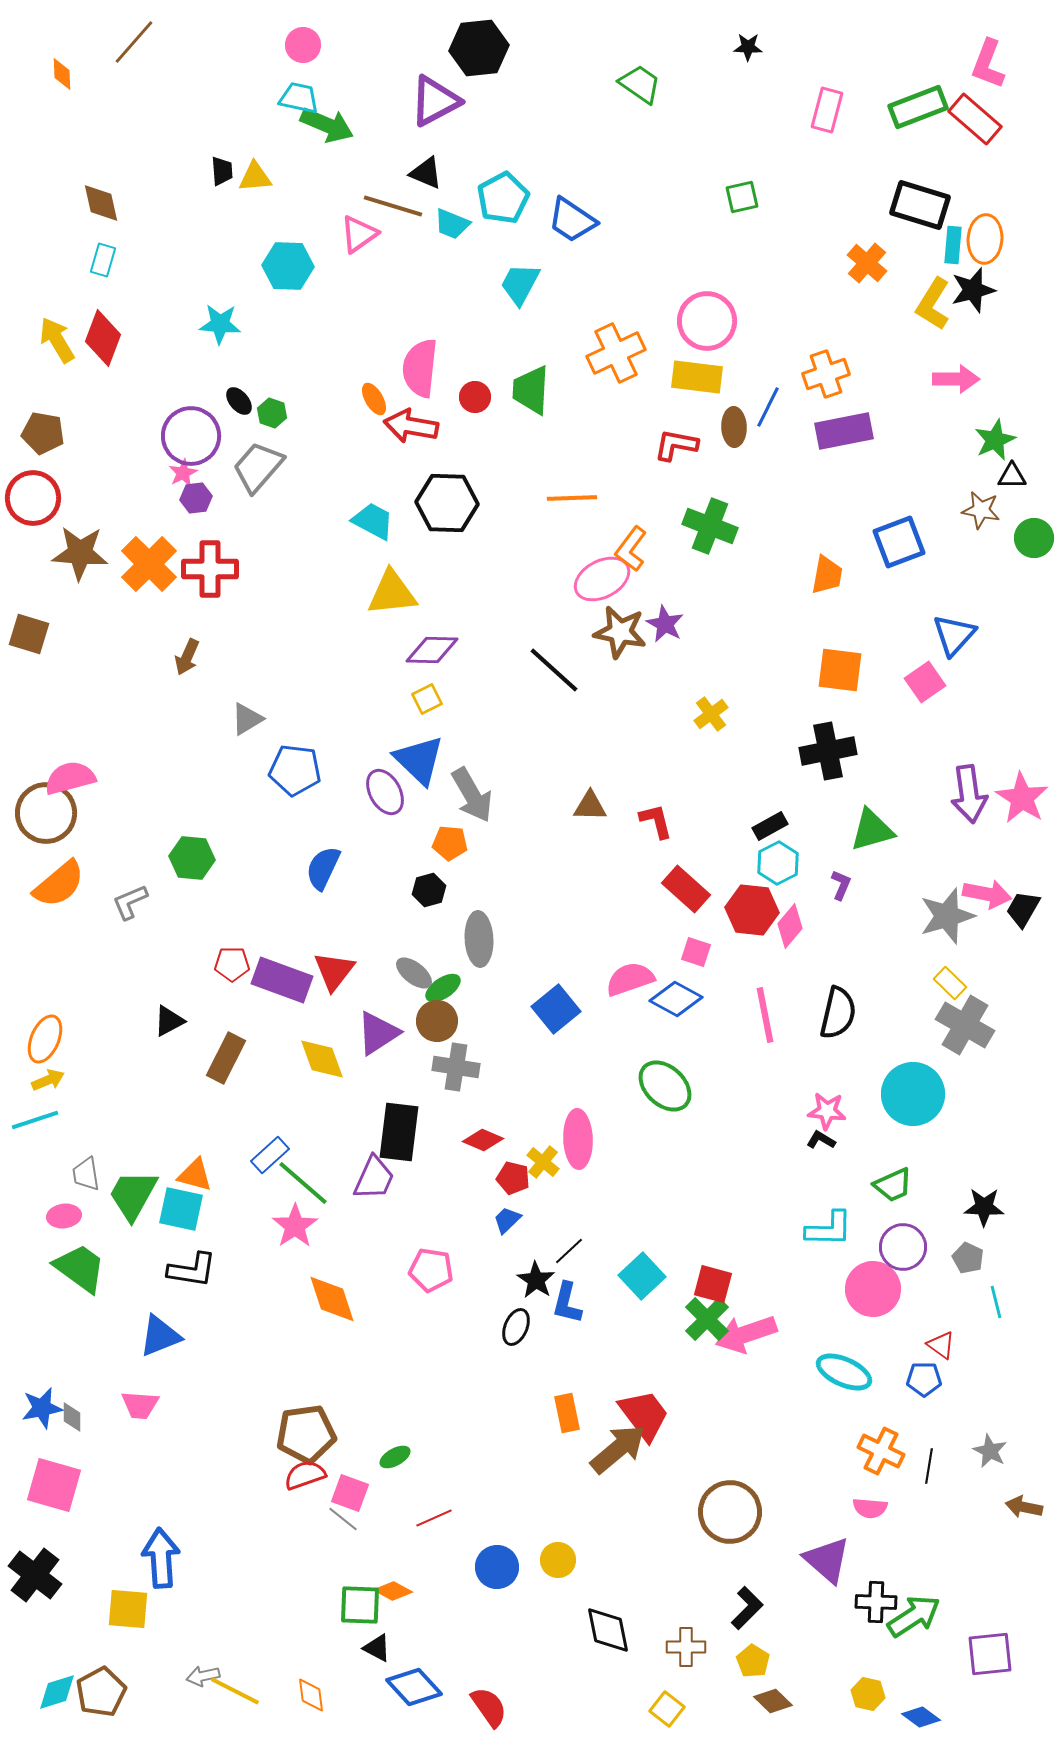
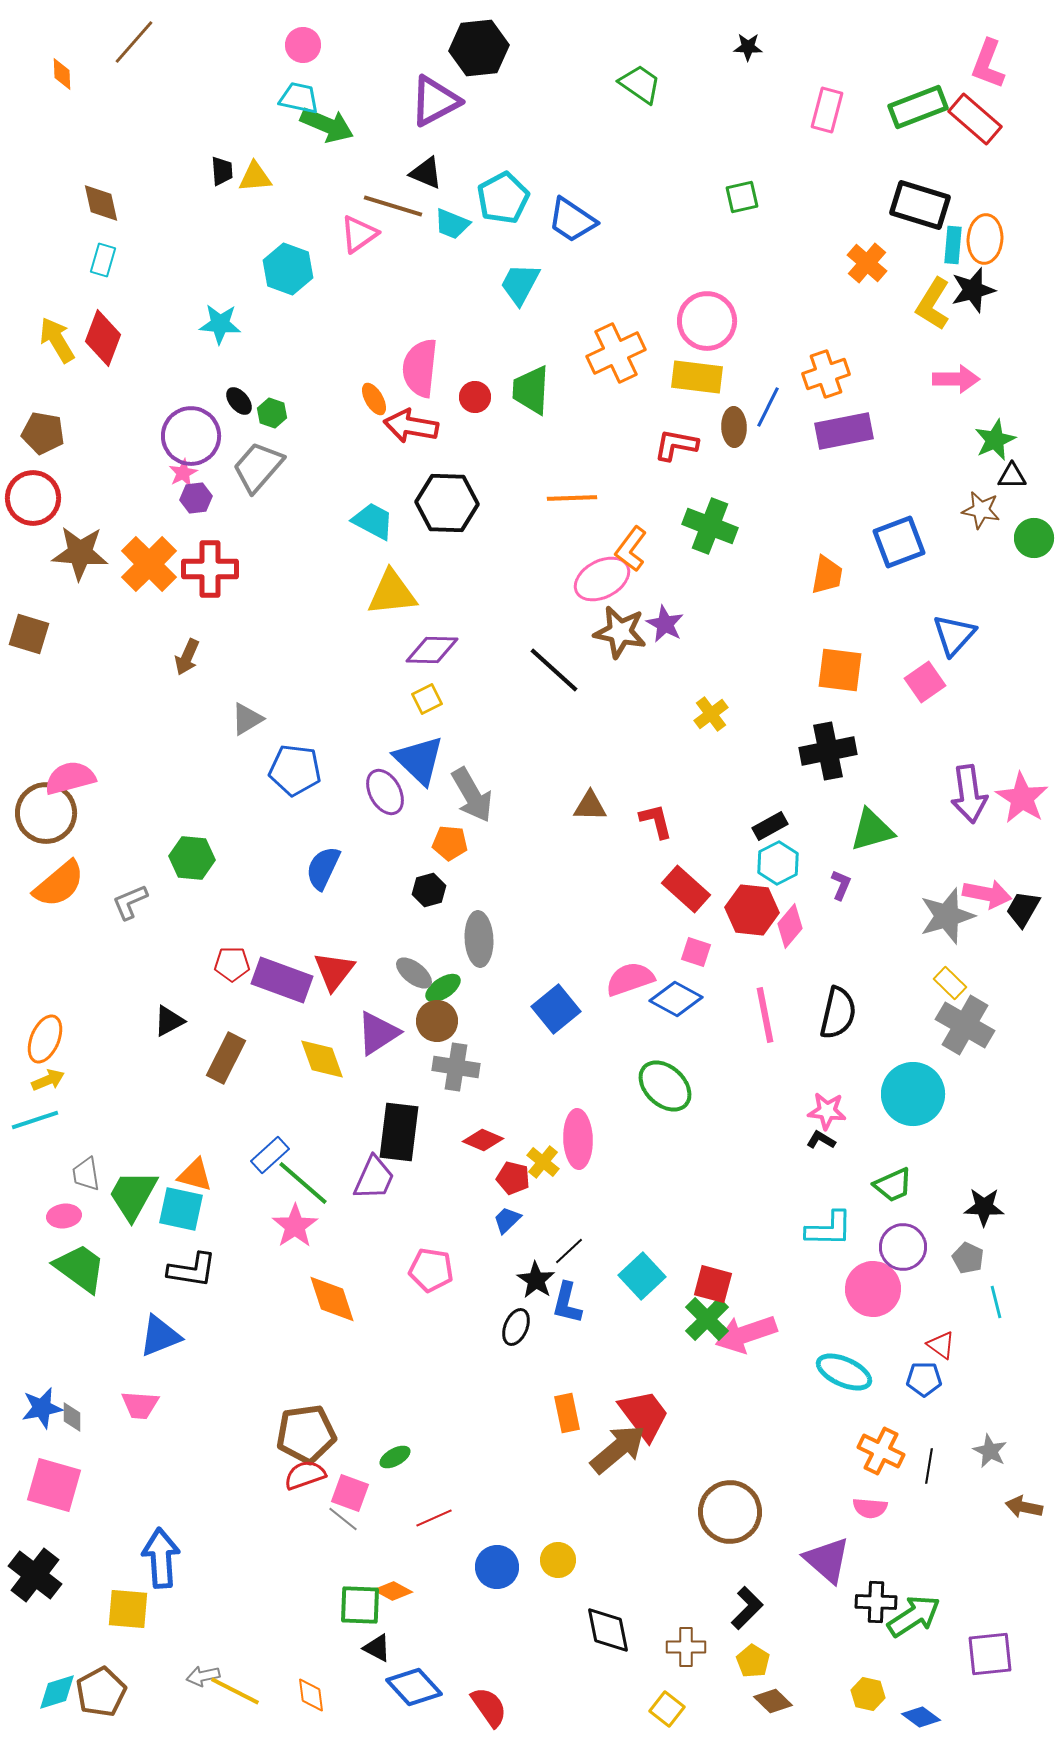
cyan hexagon at (288, 266): moved 3 px down; rotated 18 degrees clockwise
